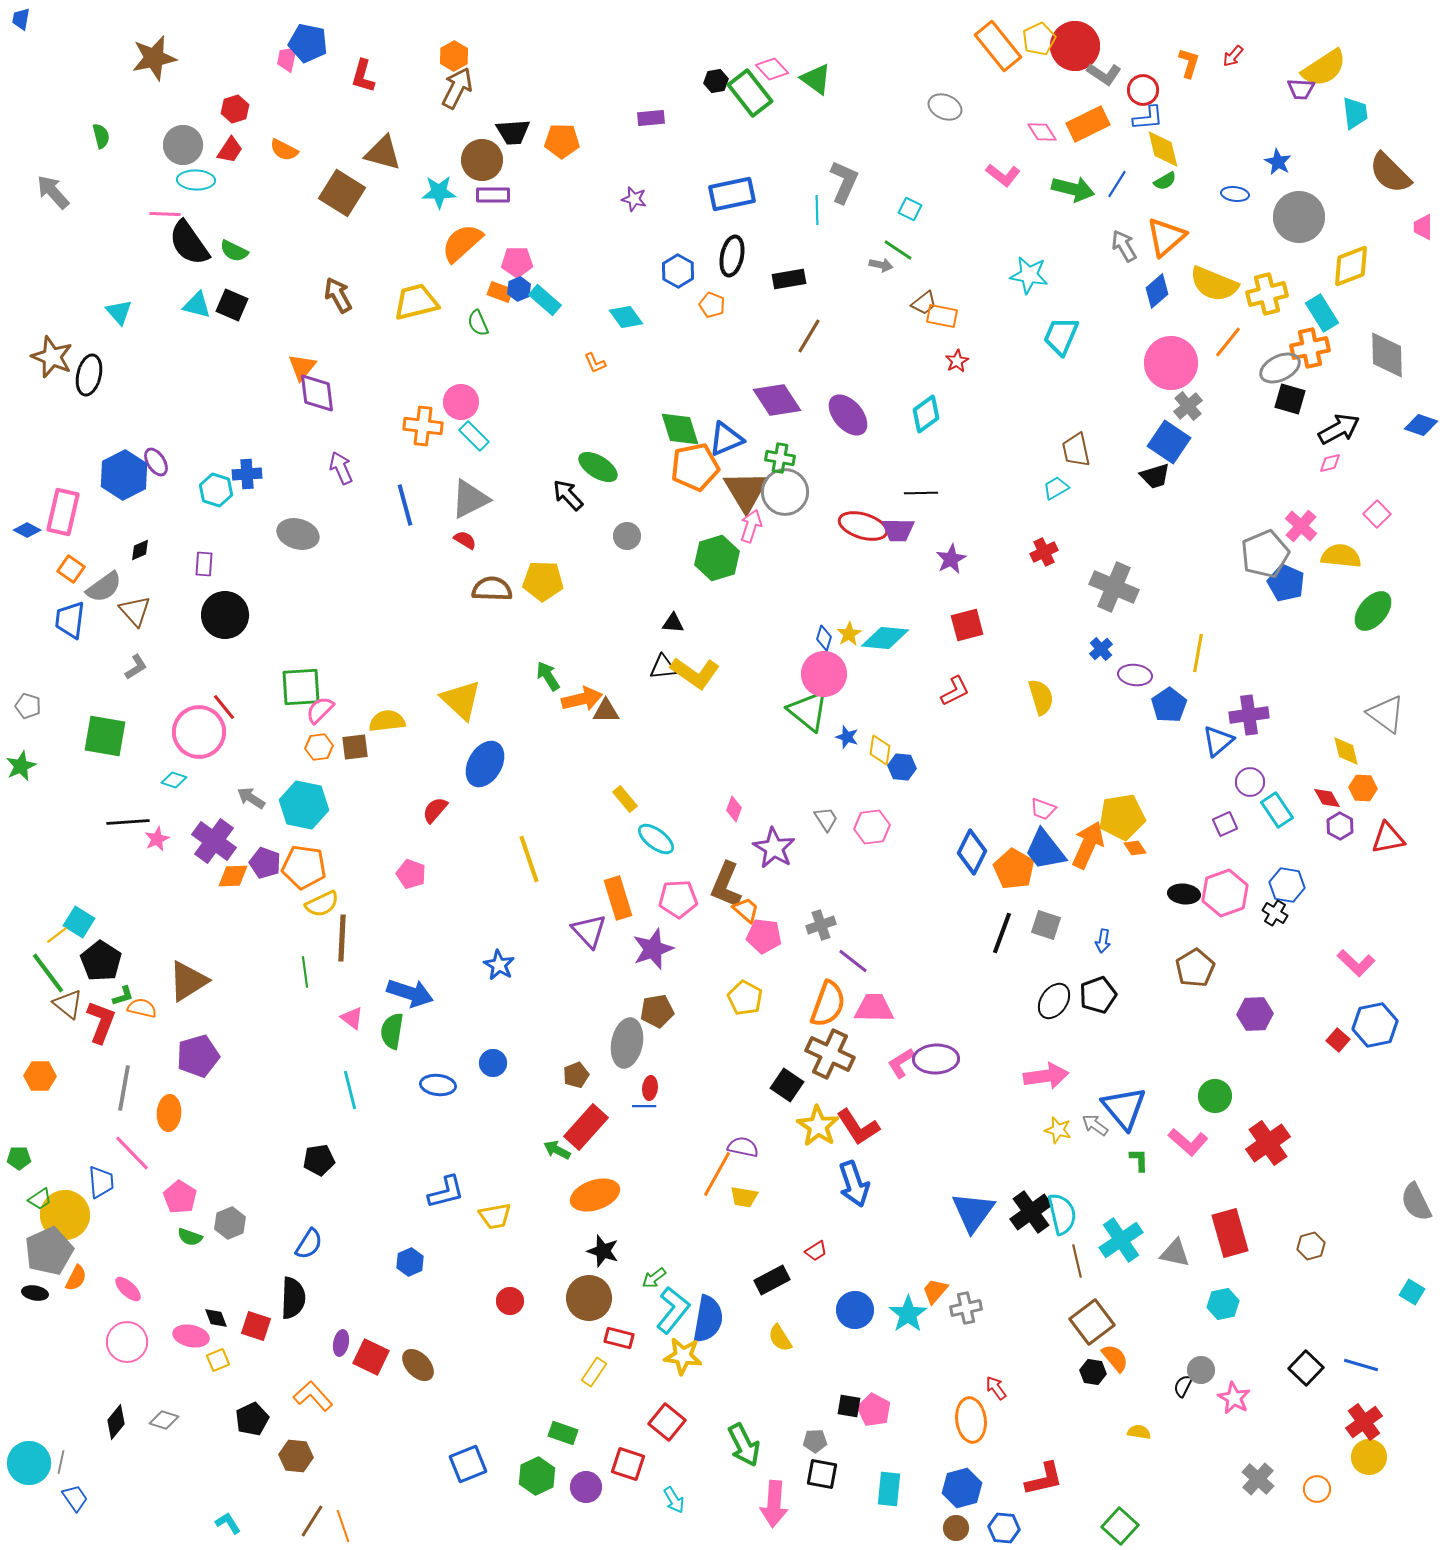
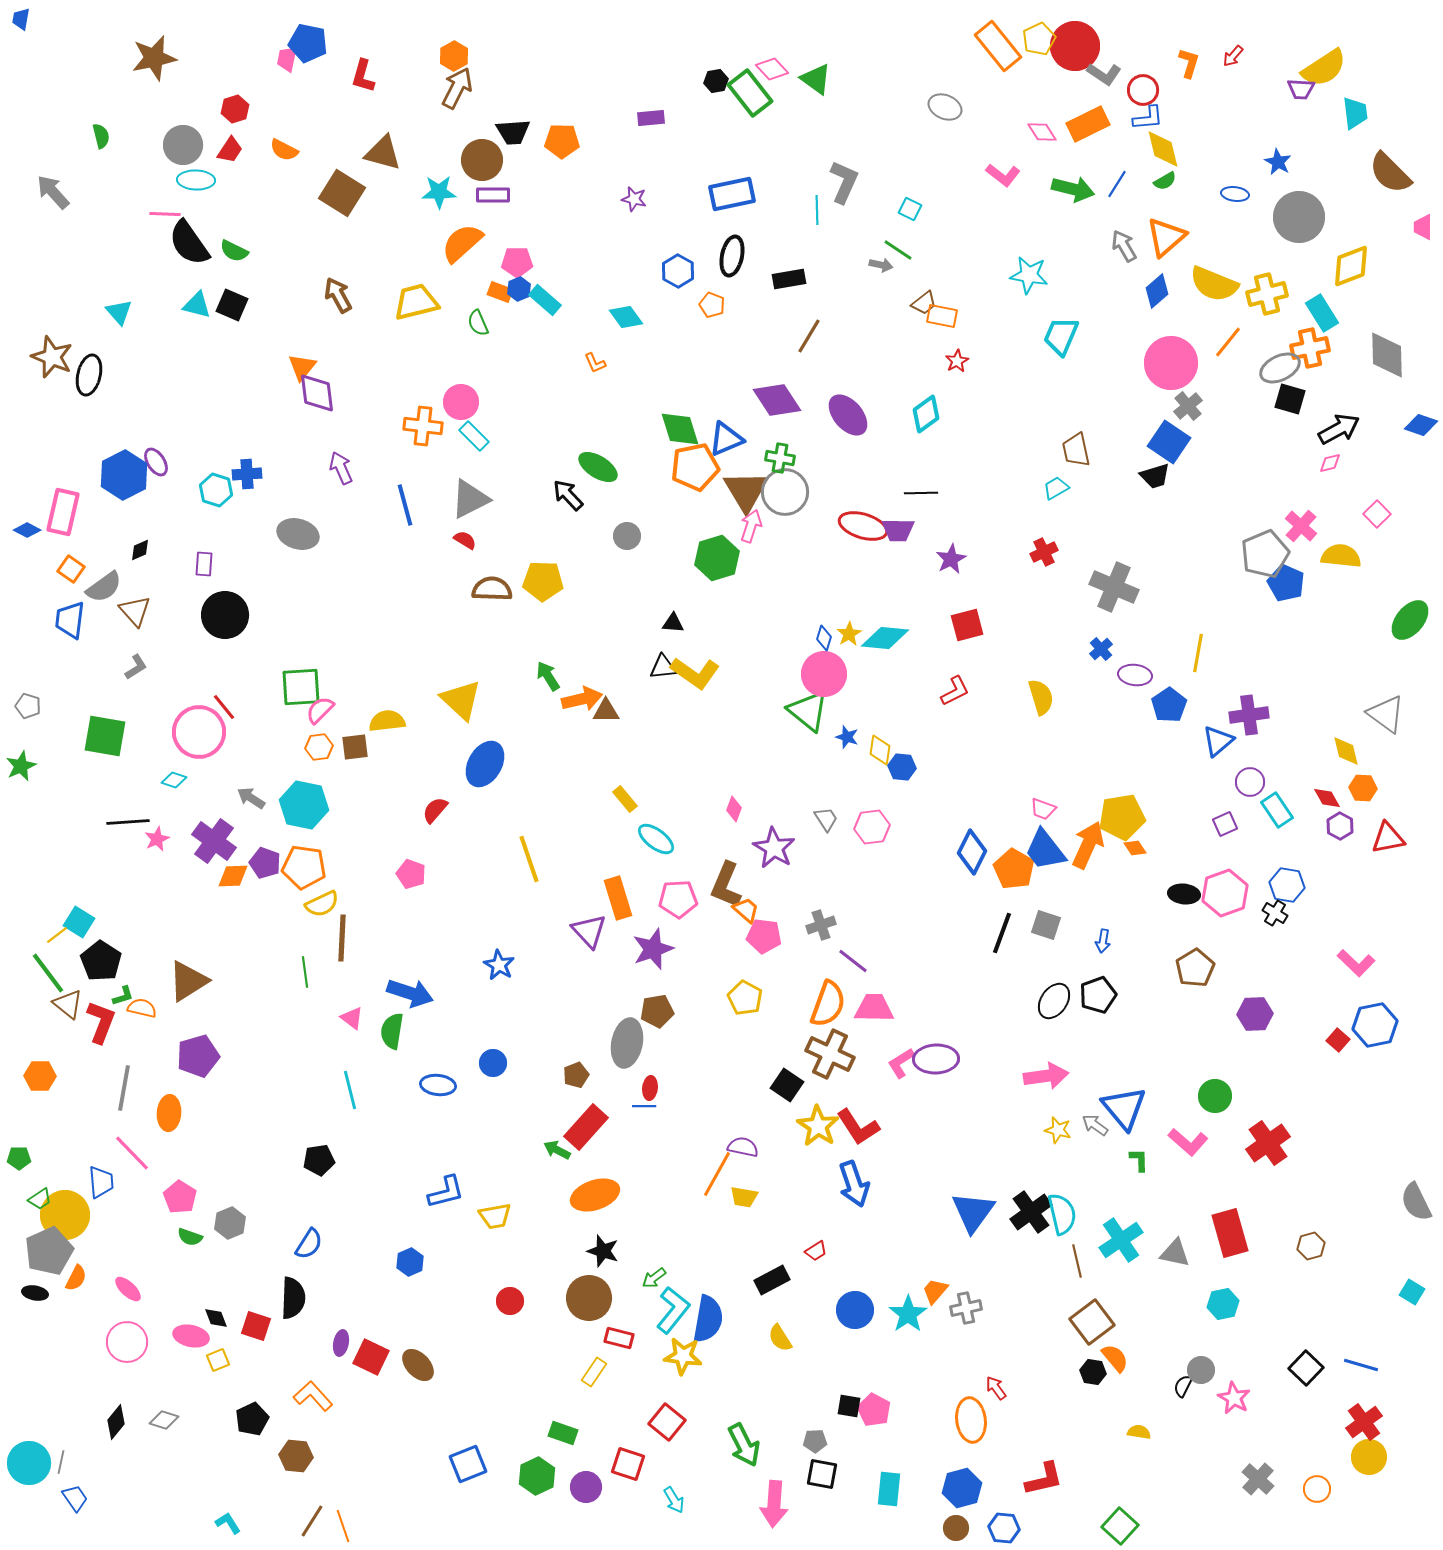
green ellipse at (1373, 611): moved 37 px right, 9 px down
